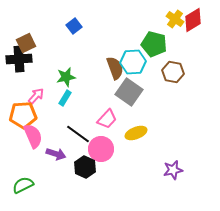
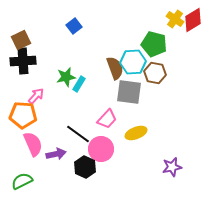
brown square: moved 5 px left, 3 px up
black cross: moved 4 px right, 2 px down
brown hexagon: moved 18 px left, 1 px down
gray square: rotated 28 degrees counterclockwise
cyan rectangle: moved 14 px right, 14 px up
orange pentagon: rotated 8 degrees clockwise
pink semicircle: moved 8 px down
purple arrow: rotated 30 degrees counterclockwise
purple star: moved 1 px left, 3 px up
green semicircle: moved 1 px left, 4 px up
